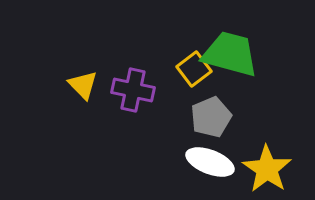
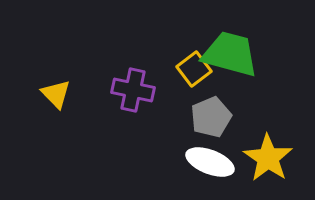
yellow triangle: moved 27 px left, 9 px down
yellow star: moved 1 px right, 11 px up
